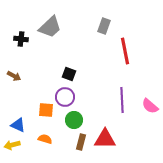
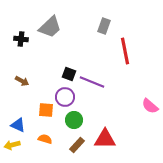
brown arrow: moved 8 px right, 5 px down
purple line: moved 30 px left, 18 px up; rotated 65 degrees counterclockwise
brown rectangle: moved 4 px left, 3 px down; rotated 28 degrees clockwise
